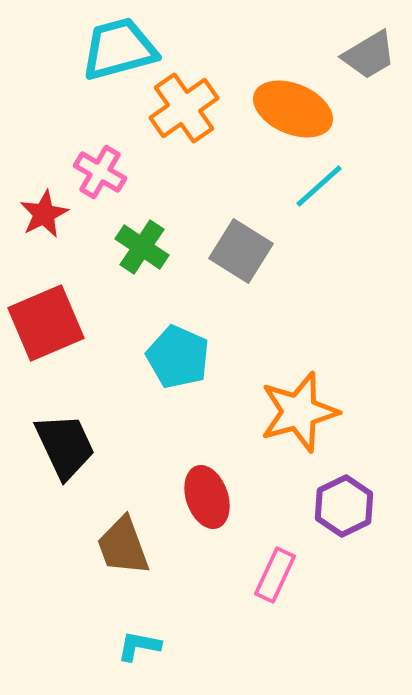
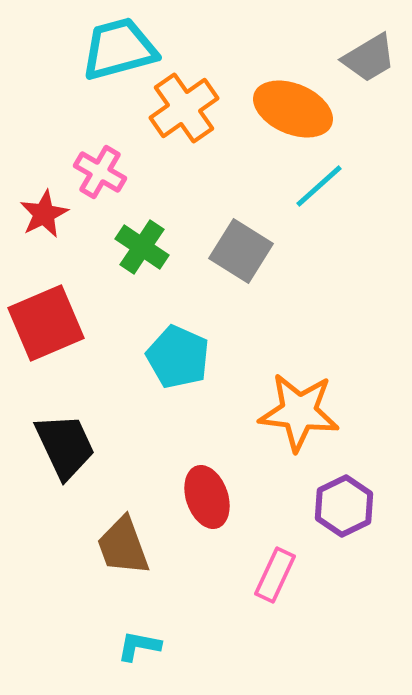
gray trapezoid: moved 3 px down
orange star: rotated 22 degrees clockwise
